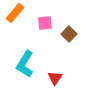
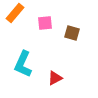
brown square: moved 3 px right, 1 px up; rotated 28 degrees counterclockwise
cyan L-shape: moved 2 px left; rotated 8 degrees counterclockwise
red triangle: rotated 28 degrees clockwise
